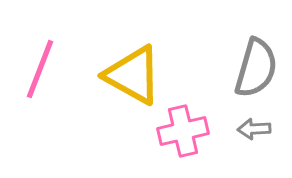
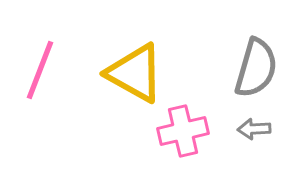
pink line: moved 1 px down
yellow triangle: moved 2 px right, 2 px up
